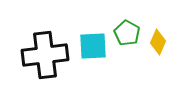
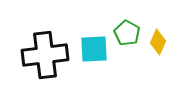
cyan square: moved 1 px right, 3 px down
